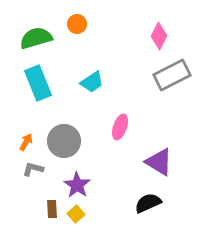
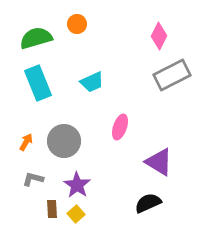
cyan trapezoid: rotated 10 degrees clockwise
gray L-shape: moved 10 px down
